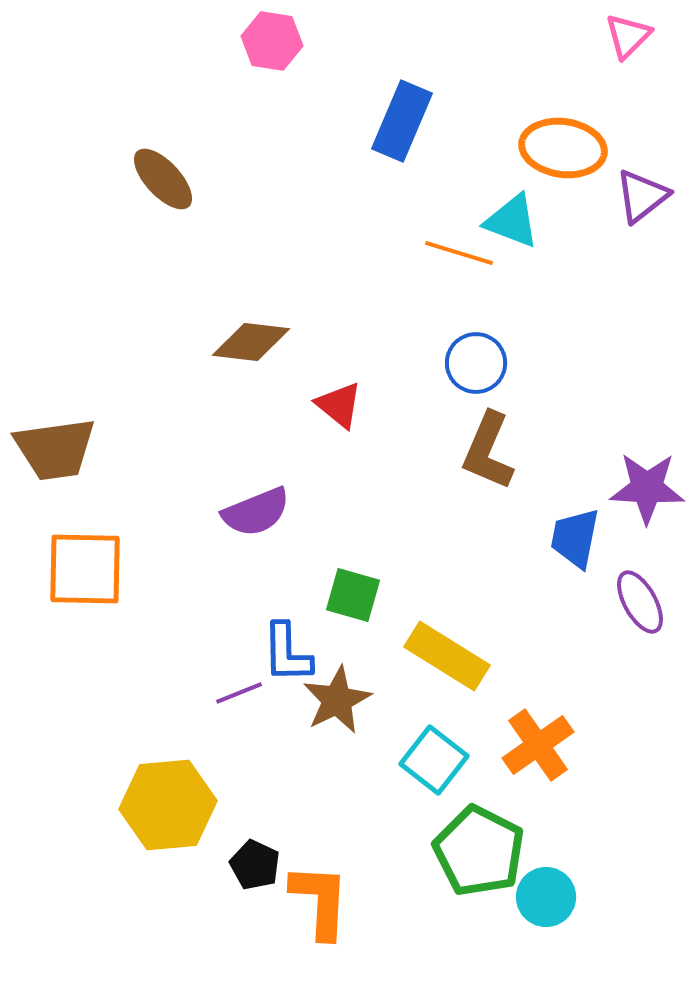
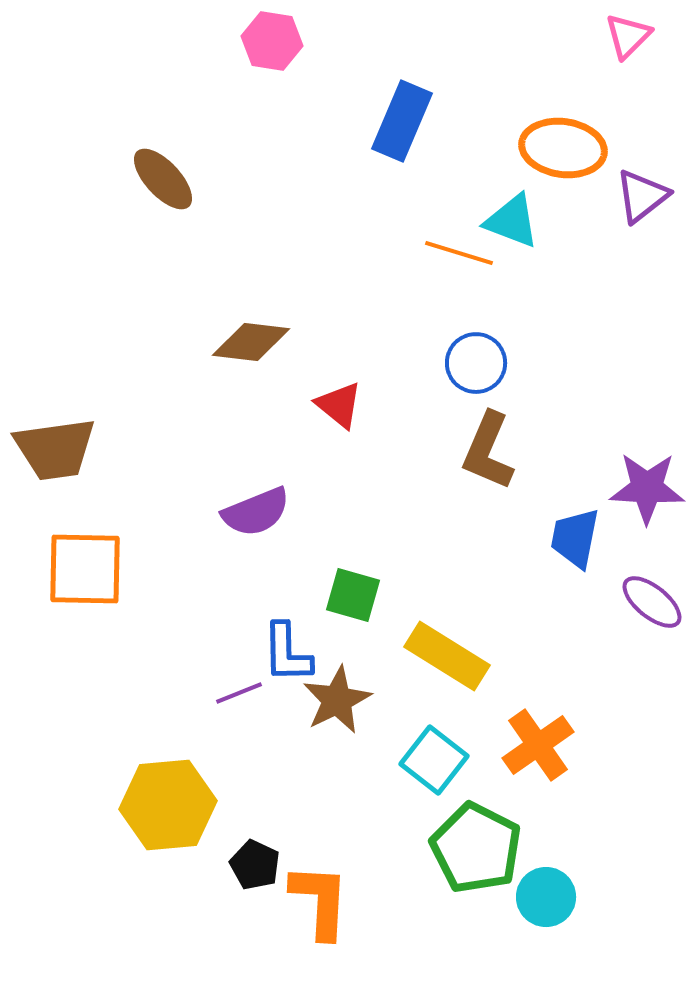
purple ellipse: moved 12 px right; rotated 22 degrees counterclockwise
green pentagon: moved 3 px left, 3 px up
